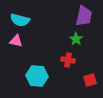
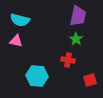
purple trapezoid: moved 6 px left
